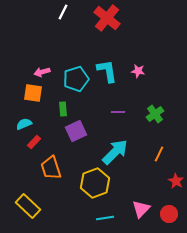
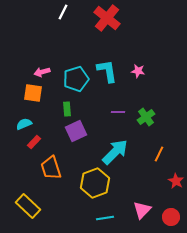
green rectangle: moved 4 px right
green cross: moved 9 px left, 3 px down
pink triangle: moved 1 px right, 1 px down
red circle: moved 2 px right, 3 px down
